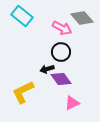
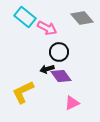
cyan rectangle: moved 3 px right, 1 px down
pink arrow: moved 15 px left
black circle: moved 2 px left
purple diamond: moved 3 px up
